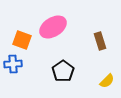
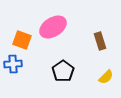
yellow semicircle: moved 1 px left, 4 px up
